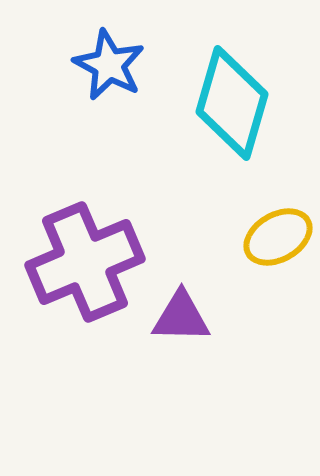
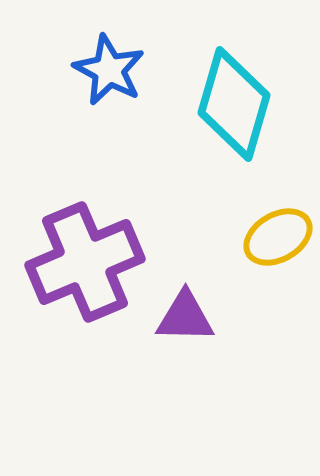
blue star: moved 5 px down
cyan diamond: moved 2 px right, 1 px down
purple triangle: moved 4 px right
